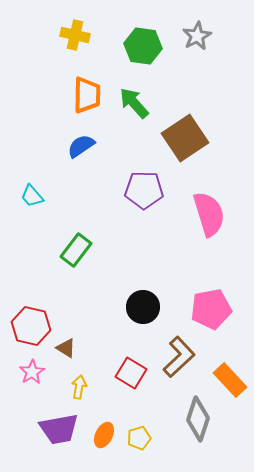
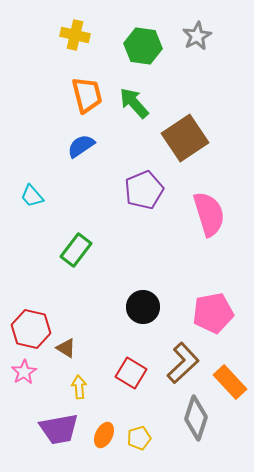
orange trapezoid: rotated 15 degrees counterclockwise
purple pentagon: rotated 24 degrees counterclockwise
pink pentagon: moved 2 px right, 4 px down
red hexagon: moved 3 px down
brown L-shape: moved 4 px right, 6 px down
pink star: moved 8 px left
orange rectangle: moved 2 px down
yellow arrow: rotated 15 degrees counterclockwise
gray diamond: moved 2 px left, 1 px up
